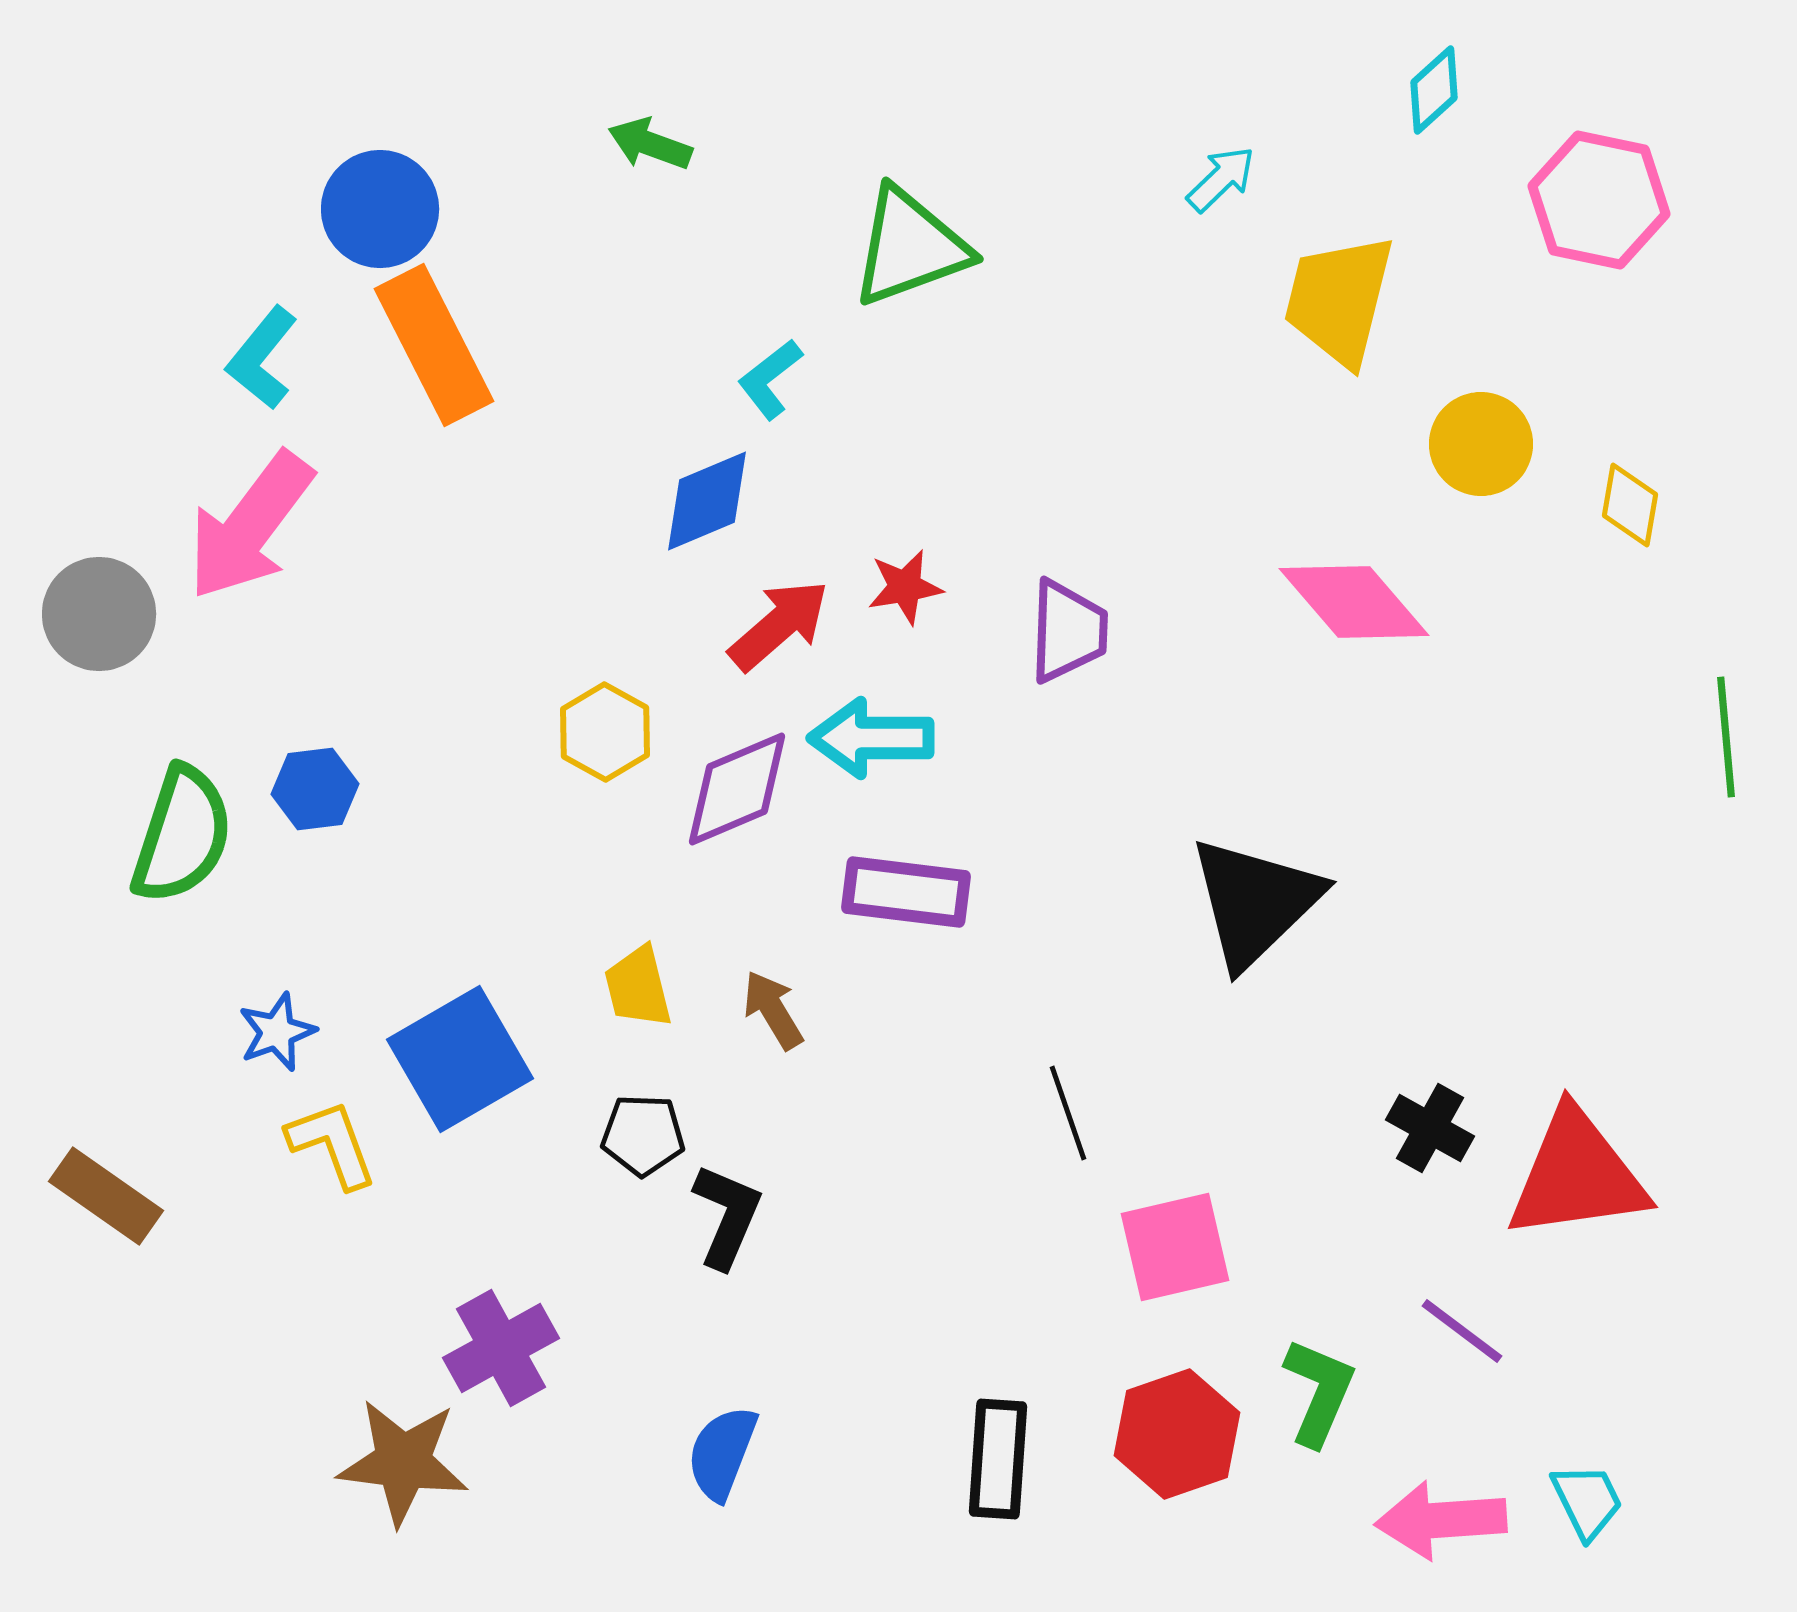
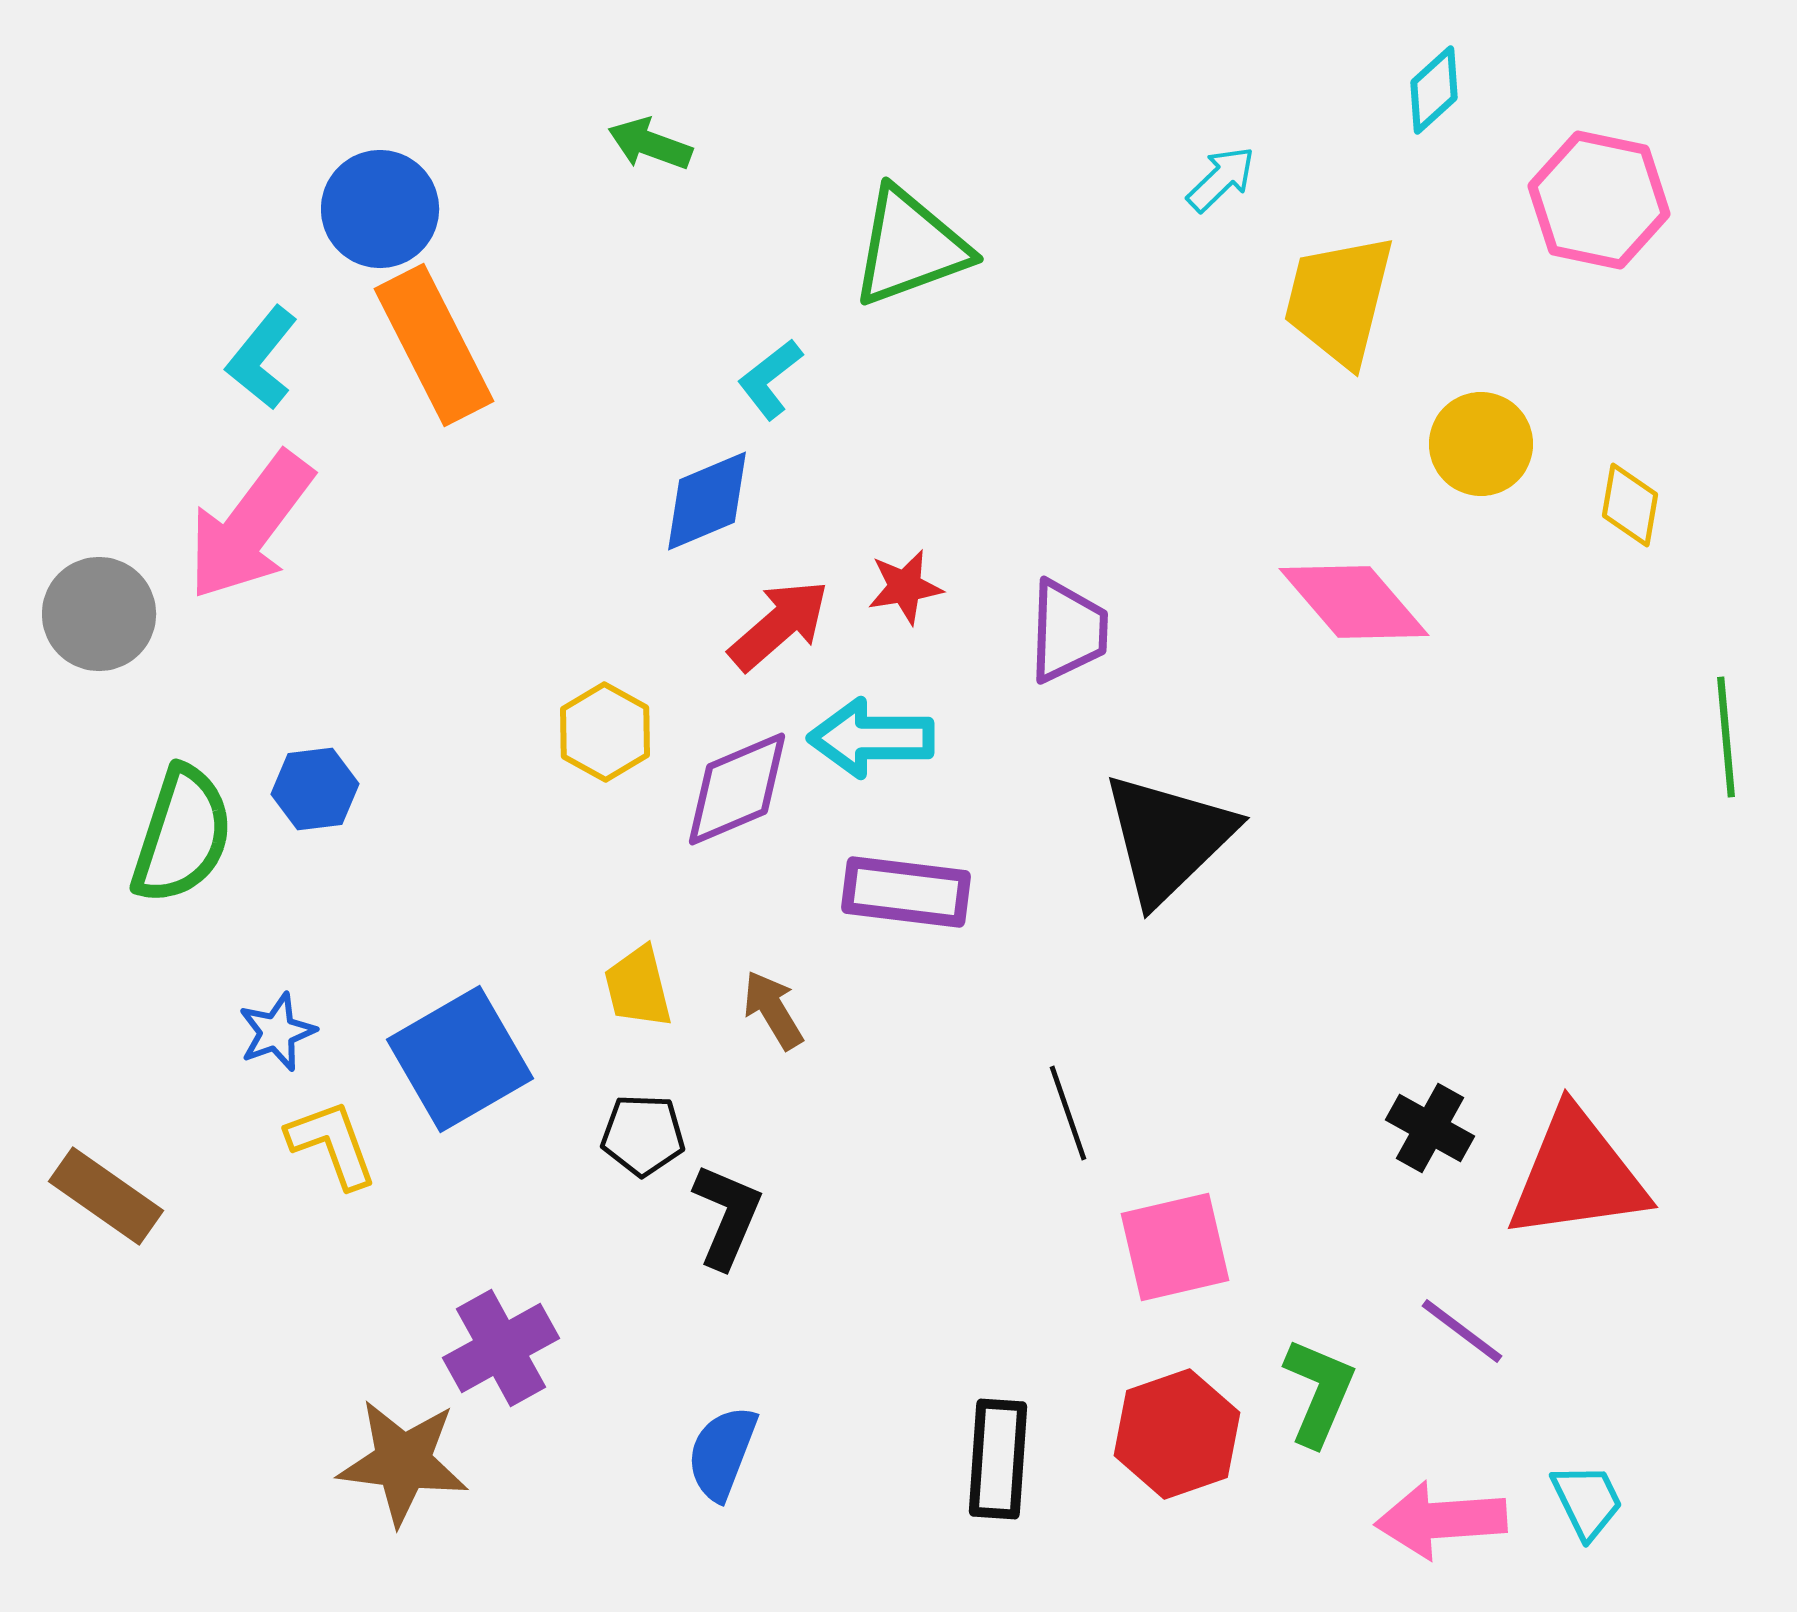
black triangle at (1255, 902): moved 87 px left, 64 px up
